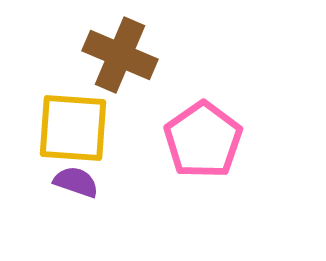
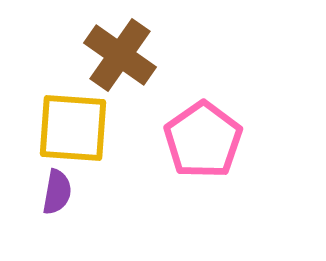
brown cross: rotated 12 degrees clockwise
purple semicircle: moved 19 px left, 10 px down; rotated 81 degrees clockwise
